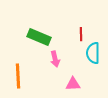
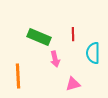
red line: moved 8 px left
pink triangle: rotated 14 degrees counterclockwise
